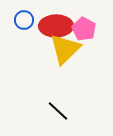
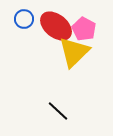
blue circle: moved 1 px up
red ellipse: rotated 40 degrees clockwise
yellow triangle: moved 9 px right, 3 px down
